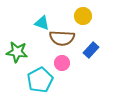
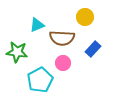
yellow circle: moved 2 px right, 1 px down
cyan triangle: moved 5 px left, 2 px down; rotated 42 degrees counterclockwise
blue rectangle: moved 2 px right, 1 px up
pink circle: moved 1 px right
